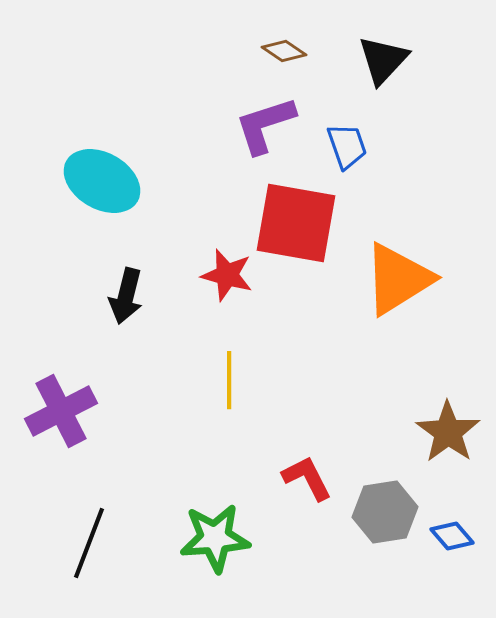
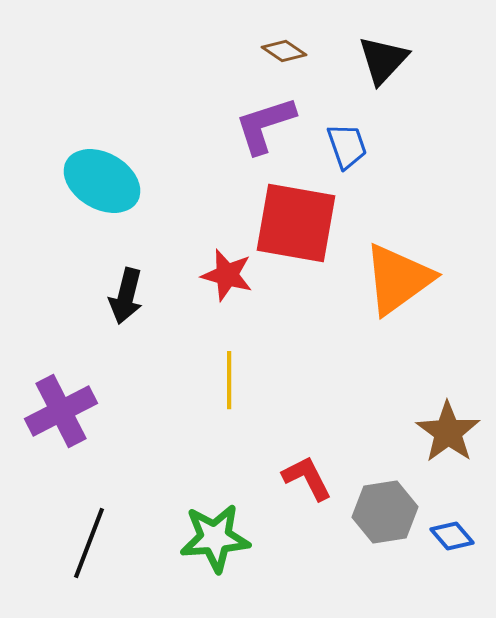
orange triangle: rotated 4 degrees counterclockwise
